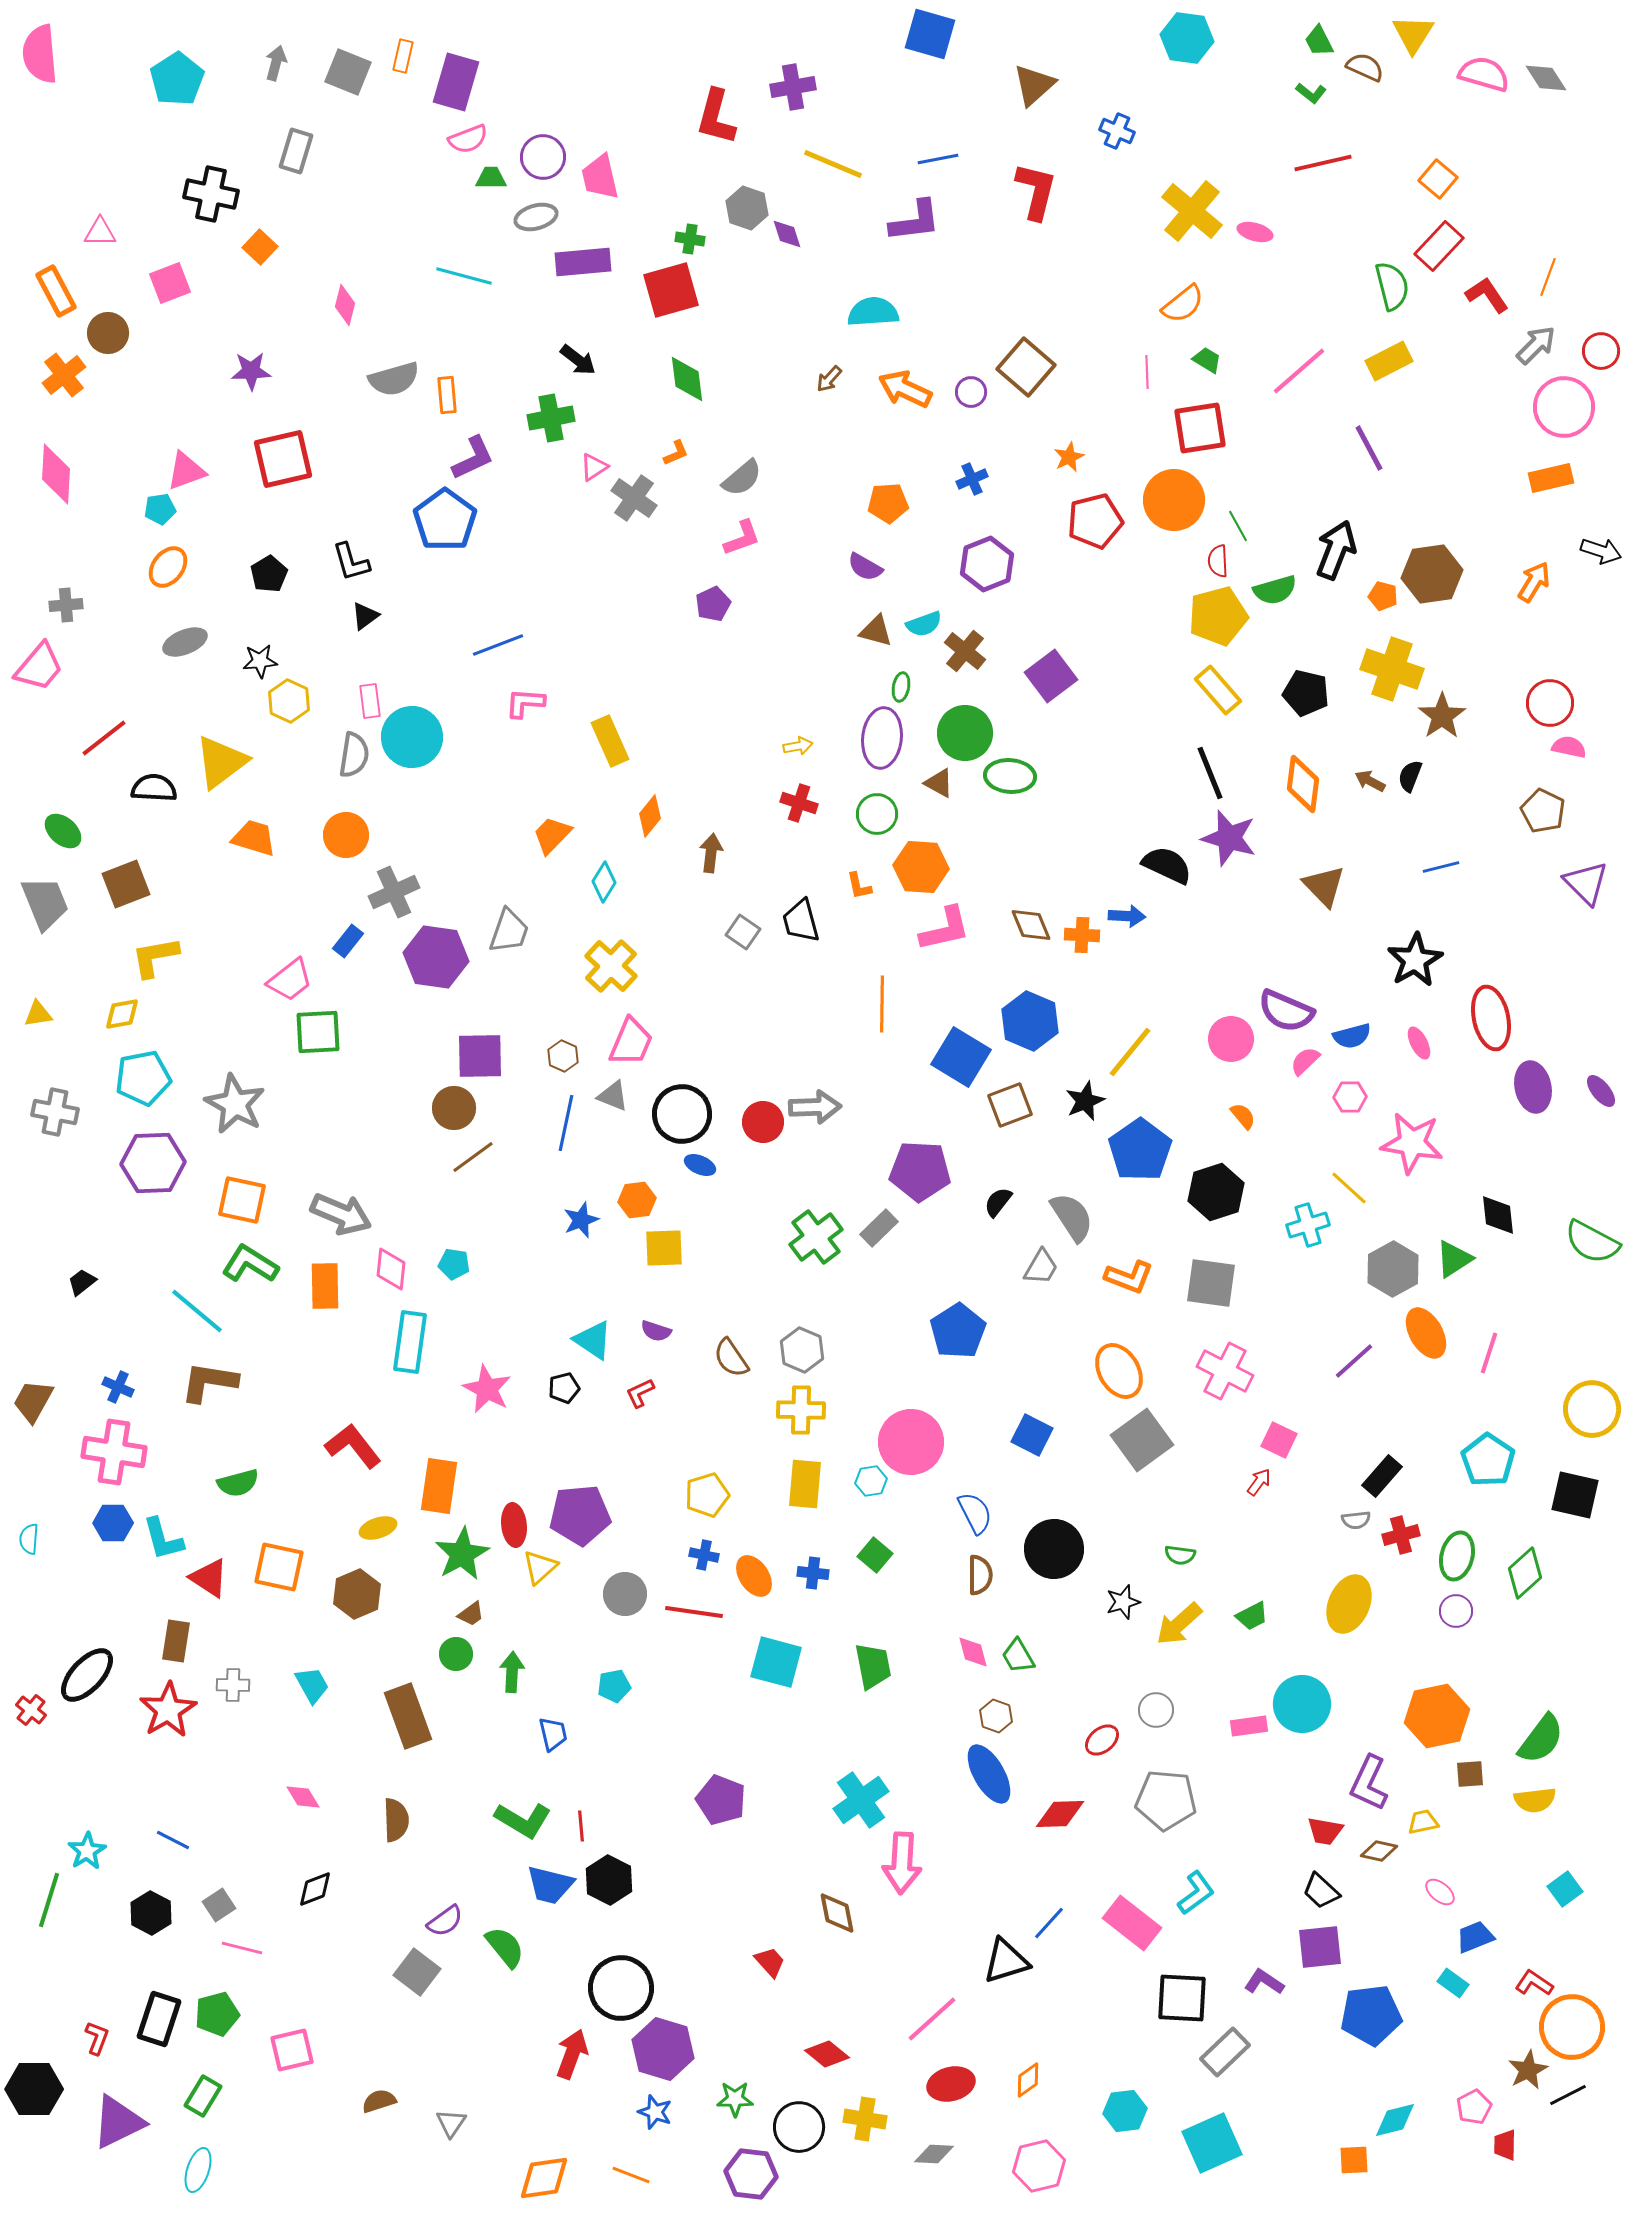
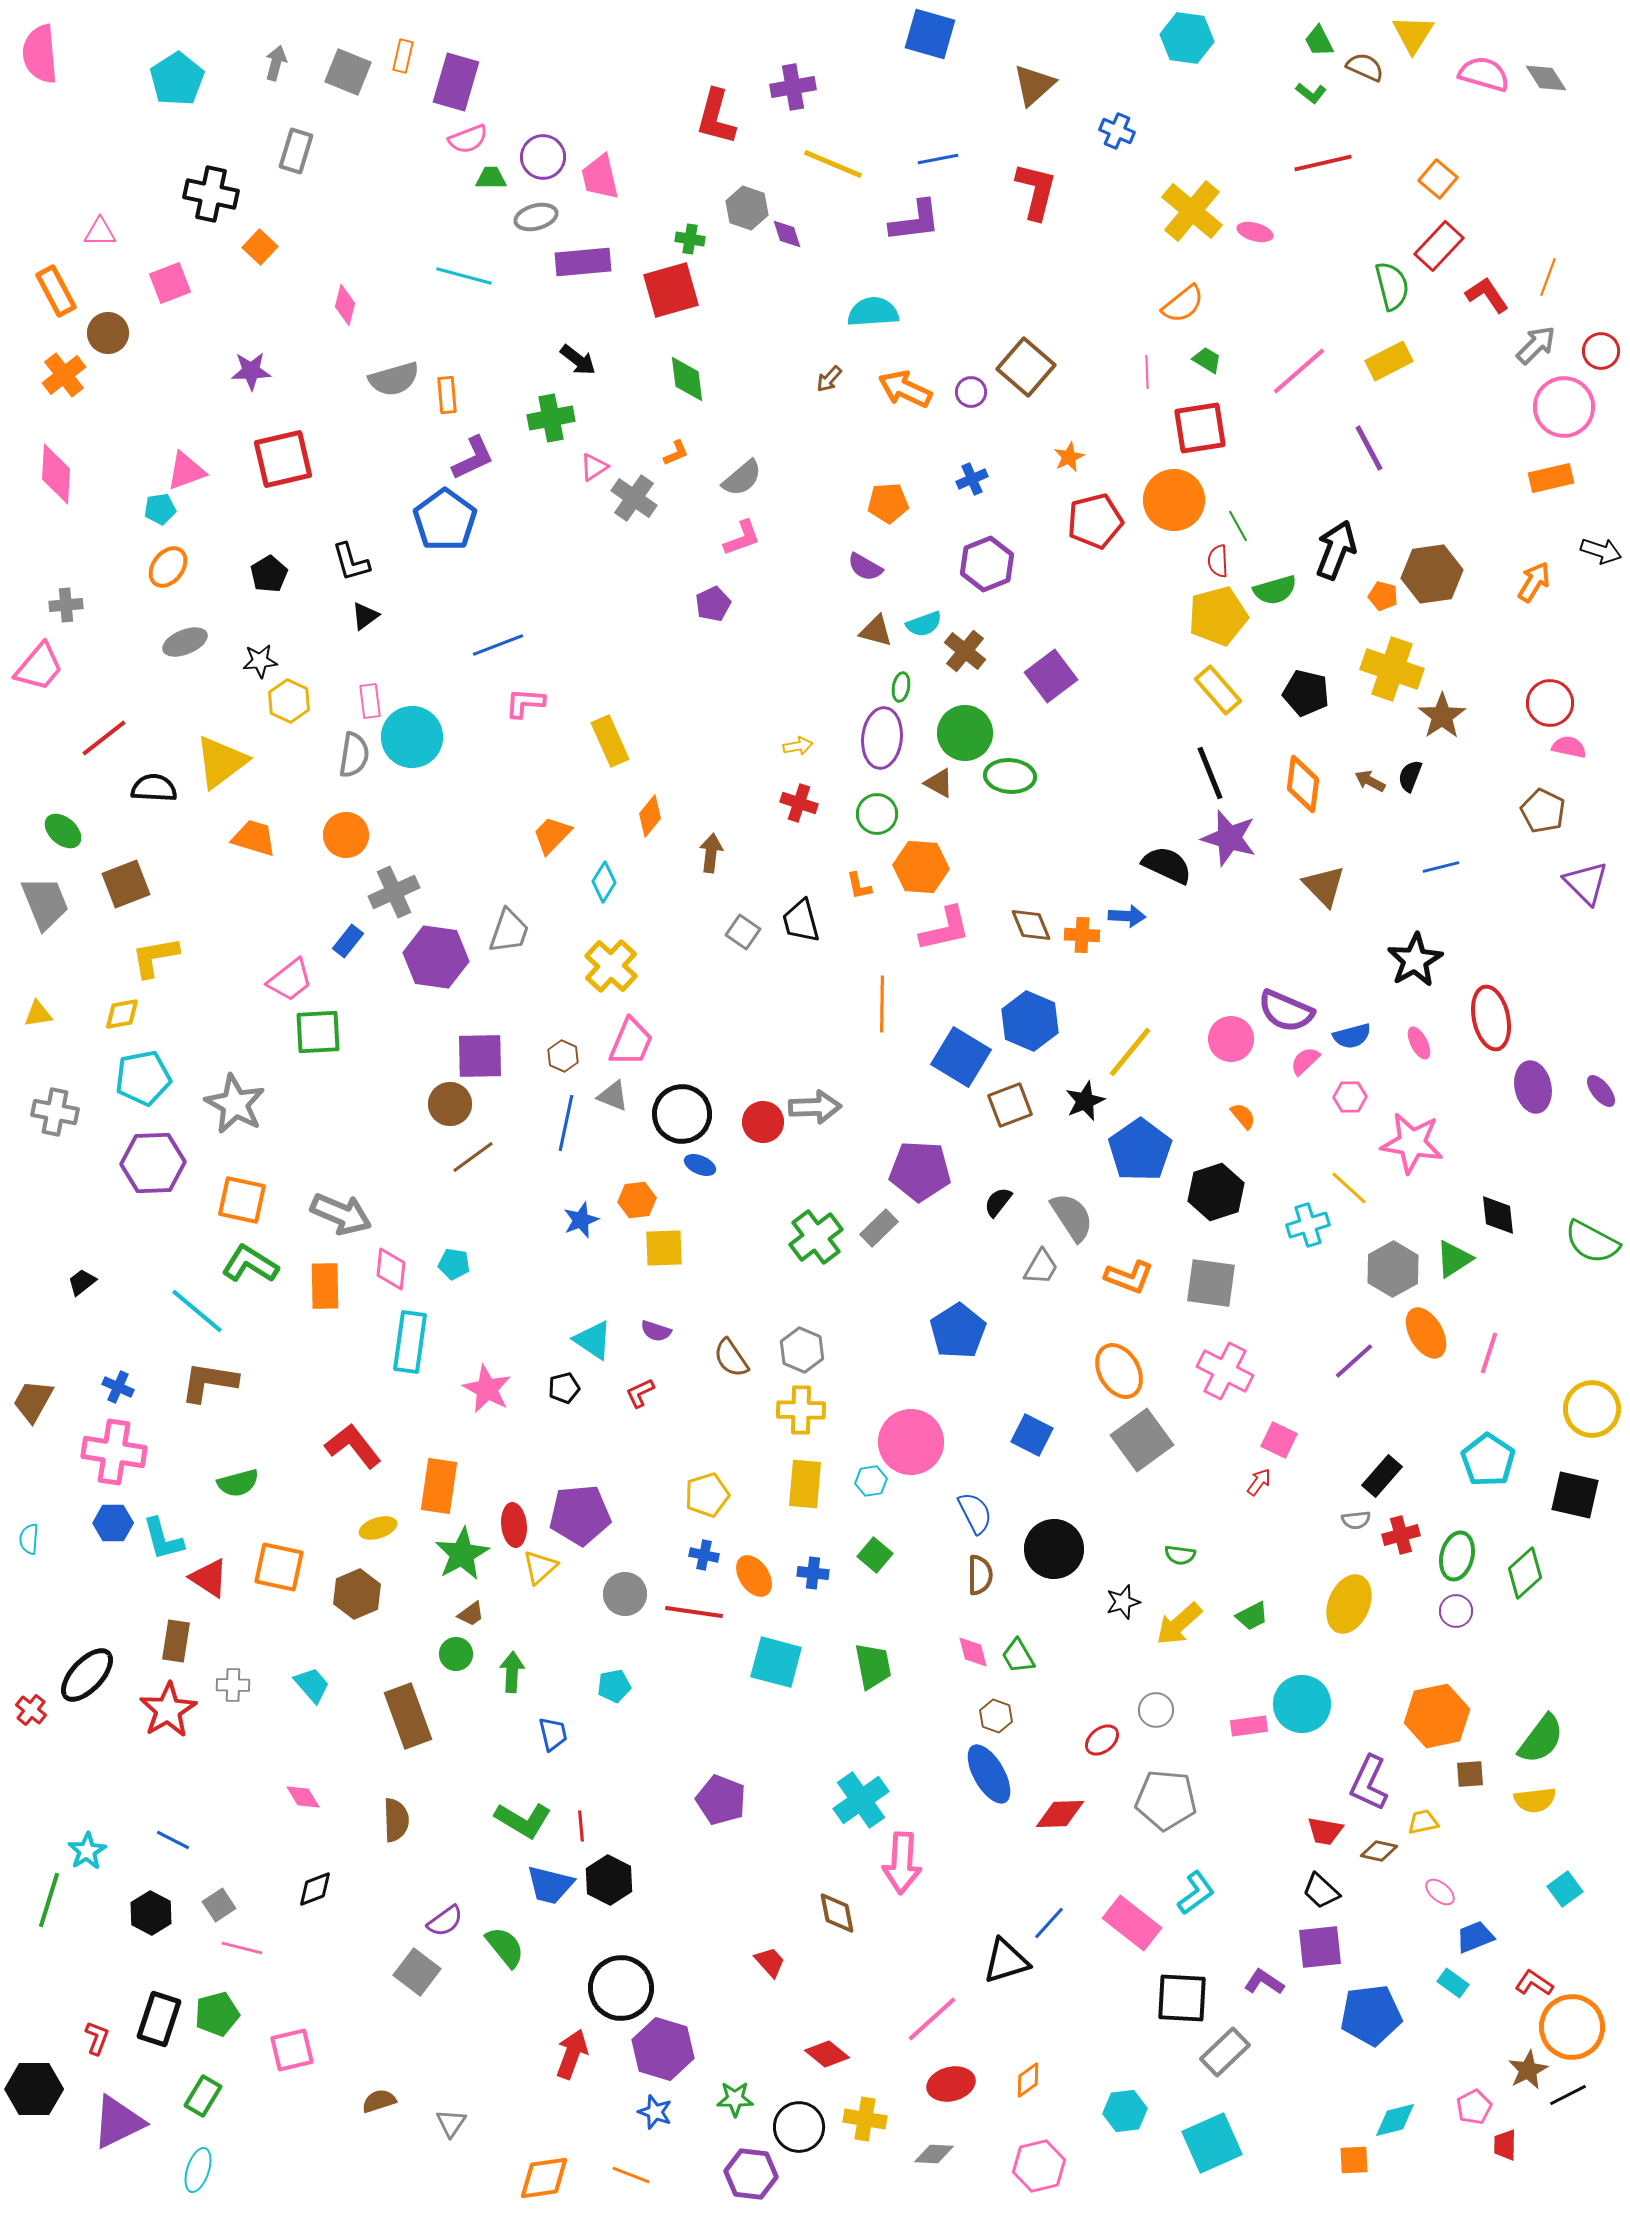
brown circle at (454, 1108): moved 4 px left, 4 px up
cyan trapezoid at (312, 1685): rotated 12 degrees counterclockwise
